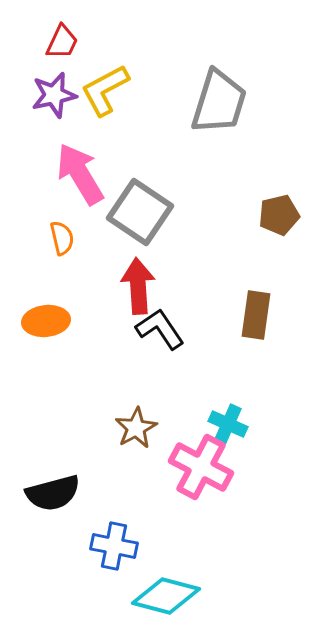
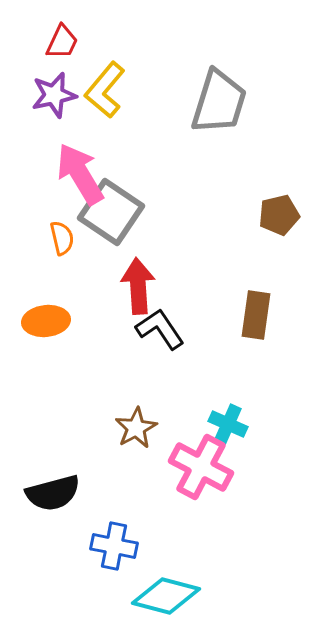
yellow L-shape: rotated 22 degrees counterclockwise
gray square: moved 29 px left
